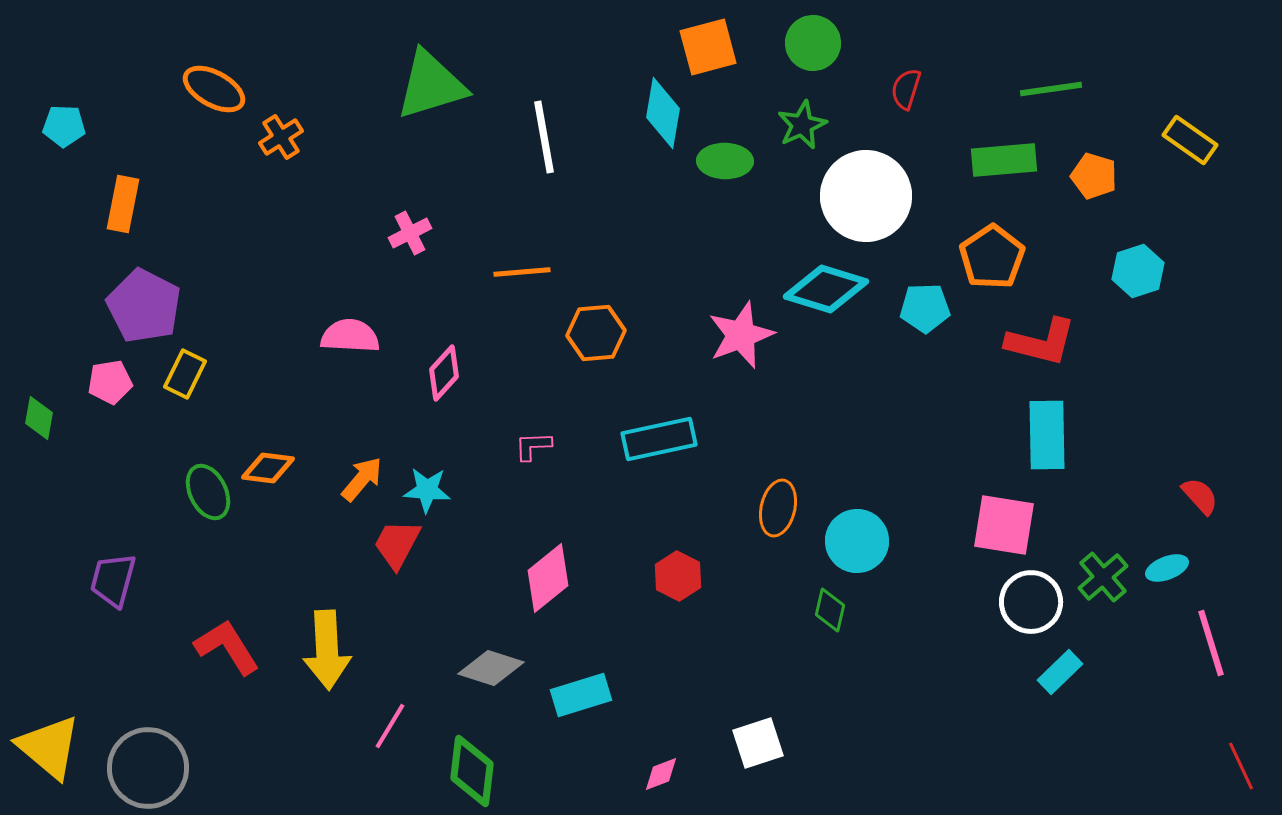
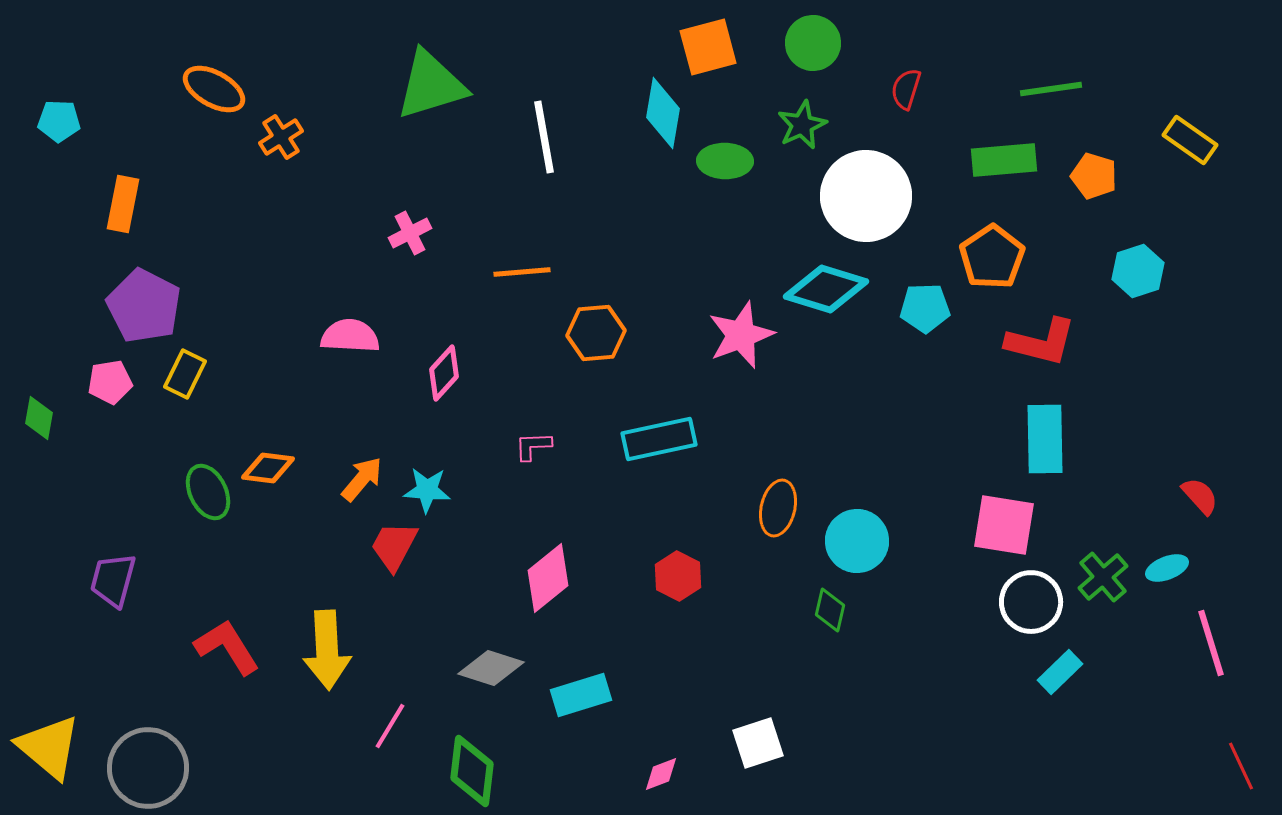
cyan pentagon at (64, 126): moved 5 px left, 5 px up
cyan rectangle at (1047, 435): moved 2 px left, 4 px down
red trapezoid at (397, 544): moved 3 px left, 2 px down
